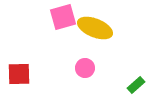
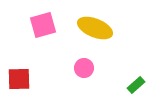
pink square: moved 20 px left, 8 px down
pink circle: moved 1 px left
red square: moved 5 px down
